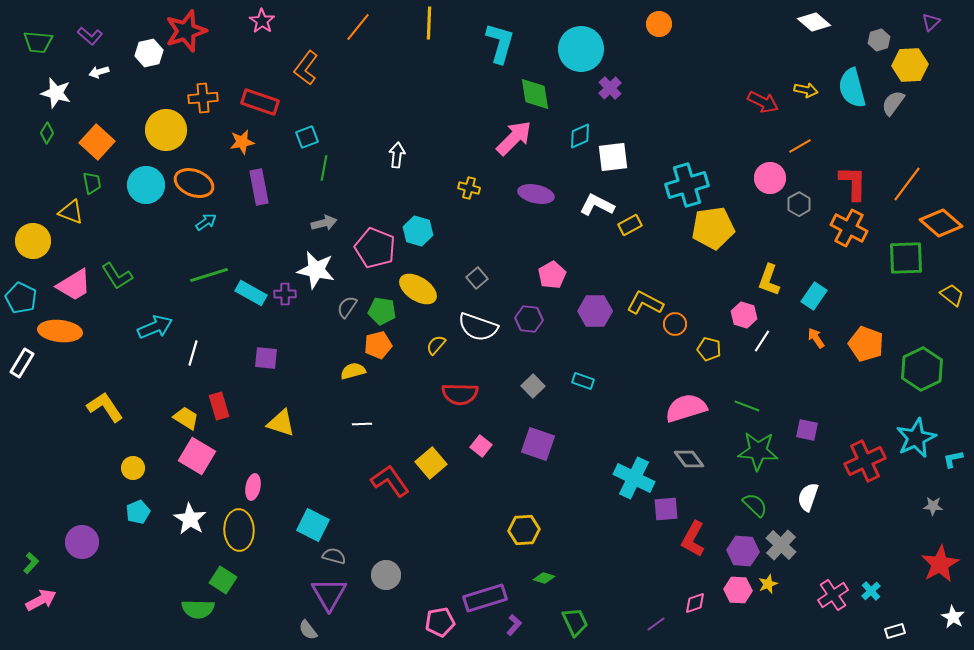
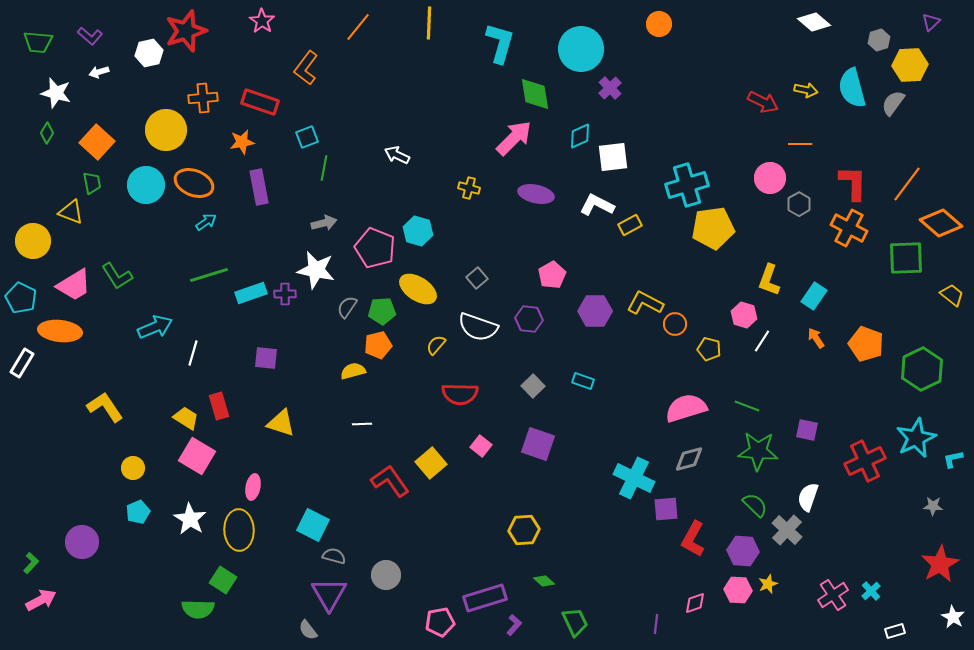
orange line at (800, 146): moved 2 px up; rotated 30 degrees clockwise
white arrow at (397, 155): rotated 70 degrees counterclockwise
cyan rectangle at (251, 293): rotated 48 degrees counterclockwise
green pentagon at (382, 311): rotated 12 degrees counterclockwise
gray diamond at (689, 459): rotated 68 degrees counterclockwise
gray cross at (781, 545): moved 6 px right, 15 px up
green diamond at (544, 578): moved 3 px down; rotated 25 degrees clockwise
purple line at (656, 624): rotated 48 degrees counterclockwise
